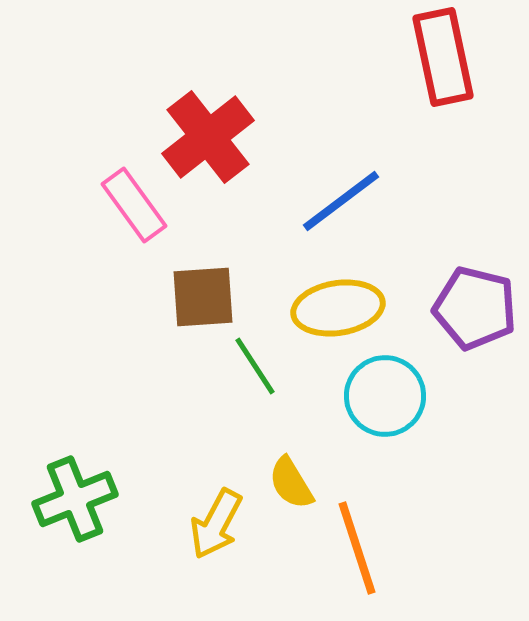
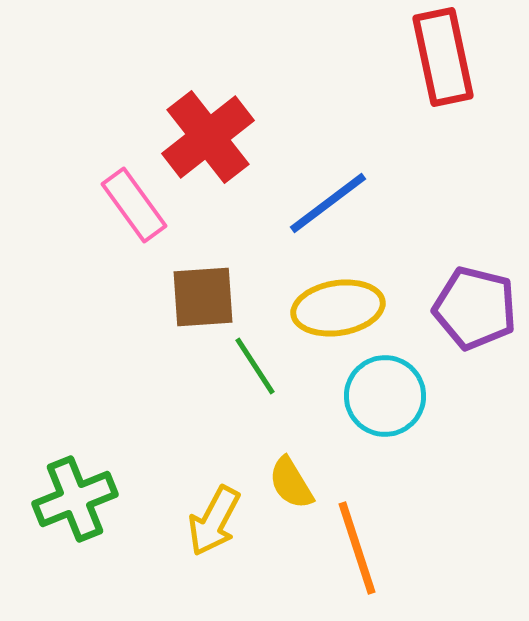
blue line: moved 13 px left, 2 px down
yellow arrow: moved 2 px left, 3 px up
